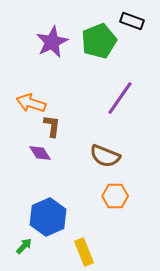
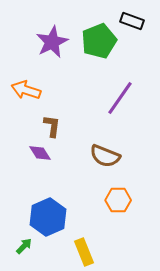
orange arrow: moved 5 px left, 13 px up
orange hexagon: moved 3 px right, 4 px down
